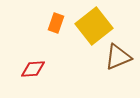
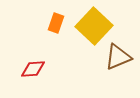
yellow square: rotated 9 degrees counterclockwise
